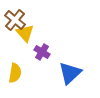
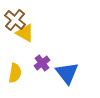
yellow triangle: rotated 18 degrees counterclockwise
purple cross: moved 11 px down; rotated 21 degrees clockwise
blue triangle: moved 3 px left; rotated 25 degrees counterclockwise
